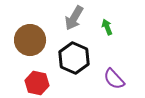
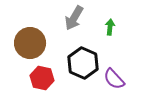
green arrow: moved 3 px right; rotated 28 degrees clockwise
brown circle: moved 3 px down
black hexagon: moved 9 px right, 5 px down
red hexagon: moved 5 px right, 5 px up
